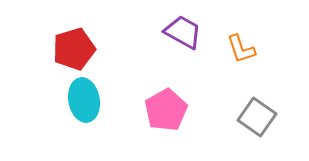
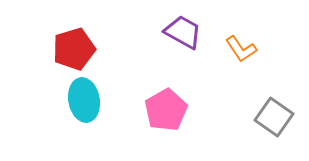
orange L-shape: rotated 16 degrees counterclockwise
gray square: moved 17 px right
